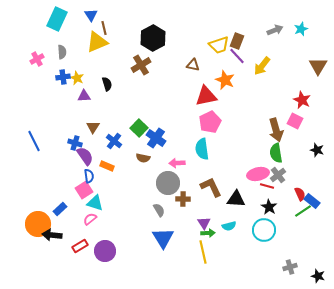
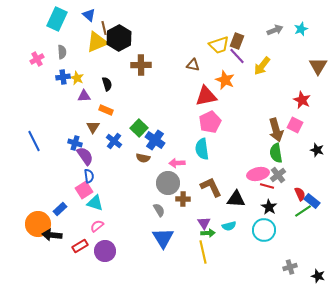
blue triangle at (91, 15): moved 2 px left; rotated 16 degrees counterclockwise
black hexagon at (153, 38): moved 34 px left
brown cross at (141, 65): rotated 30 degrees clockwise
pink square at (295, 121): moved 4 px down
blue cross at (156, 138): moved 1 px left, 2 px down
orange rectangle at (107, 166): moved 1 px left, 56 px up
pink semicircle at (90, 219): moved 7 px right, 7 px down
